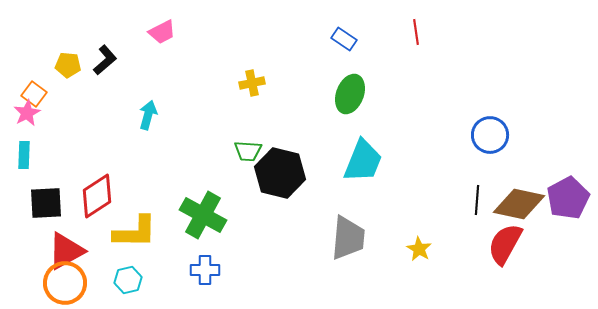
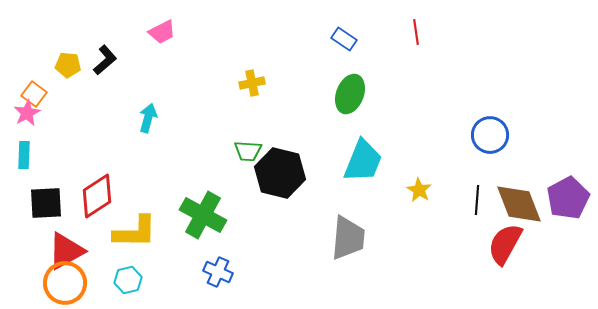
cyan arrow: moved 3 px down
brown diamond: rotated 57 degrees clockwise
yellow star: moved 59 px up
blue cross: moved 13 px right, 2 px down; rotated 24 degrees clockwise
